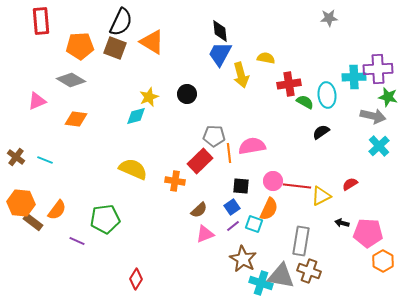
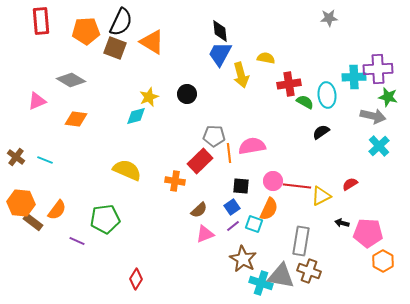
orange pentagon at (80, 46): moved 6 px right, 15 px up
yellow semicircle at (133, 169): moved 6 px left, 1 px down
